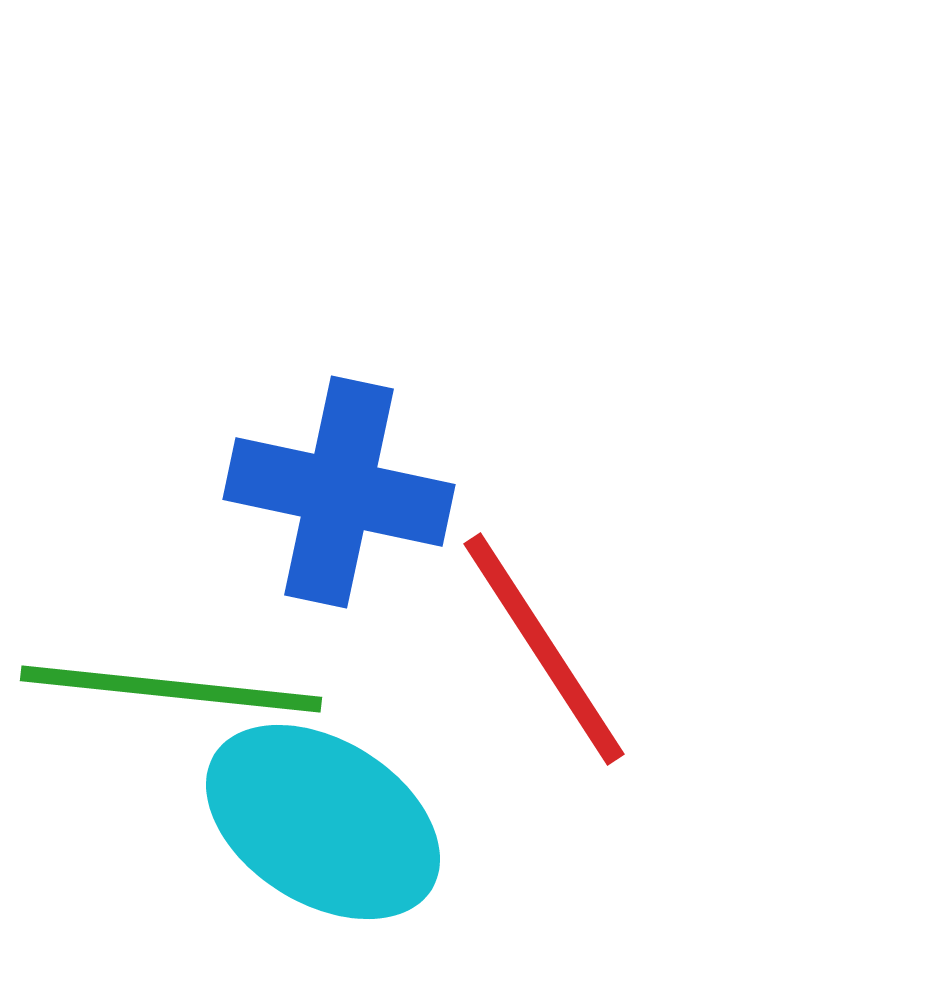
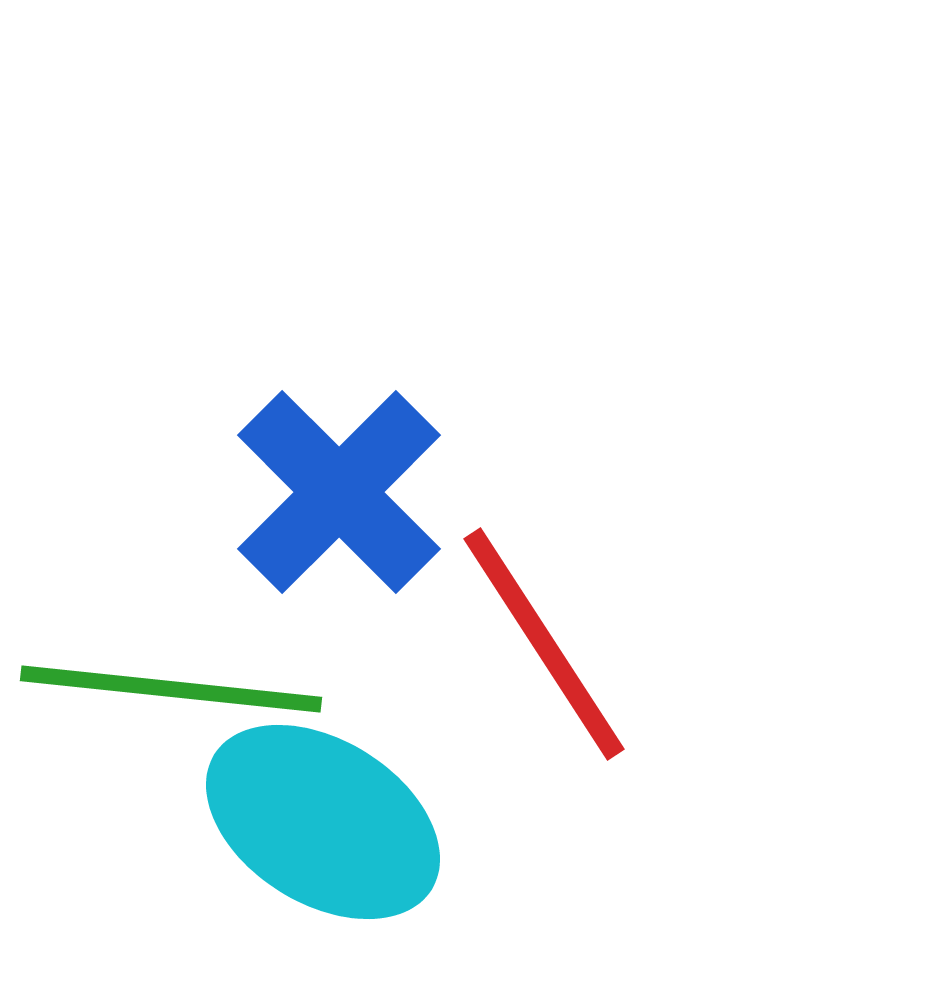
blue cross: rotated 33 degrees clockwise
red line: moved 5 px up
